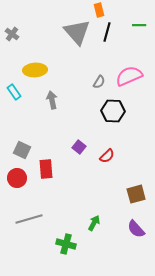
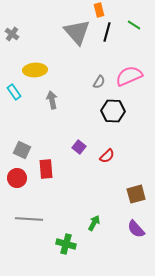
green line: moved 5 px left; rotated 32 degrees clockwise
gray line: rotated 20 degrees clockwise
